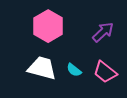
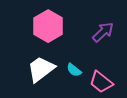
white trapezoid: moved 1 px left, 1 px down; rotated 52 degrees counterclockwise
pink trapezoid: moved 4 px left, 10 px down
